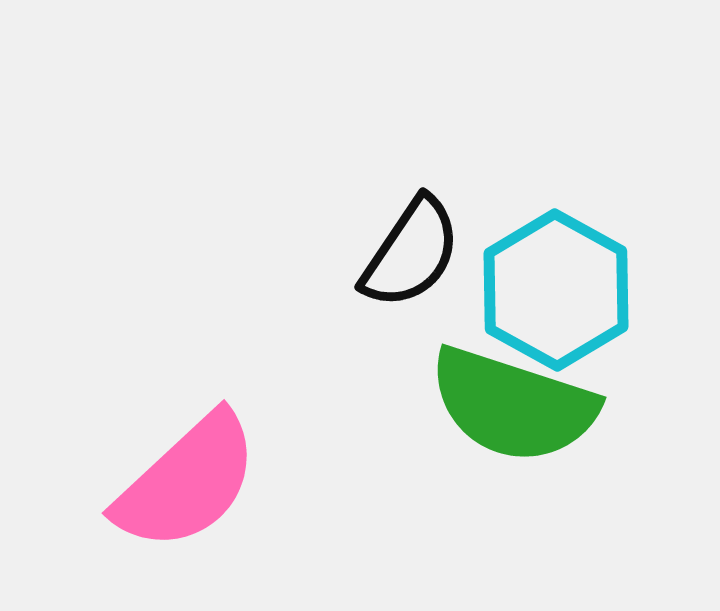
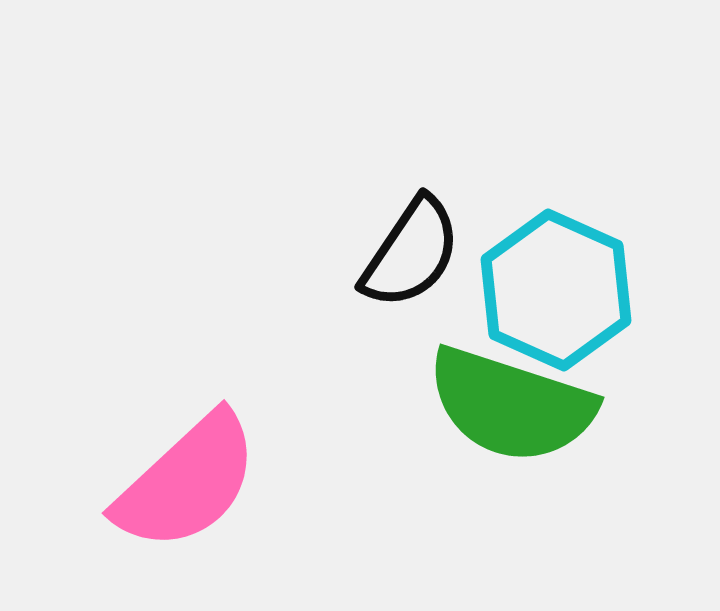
cyan hexagon: rotated 5 degrees counterclockwise
green semicircle: moved 2 px left
